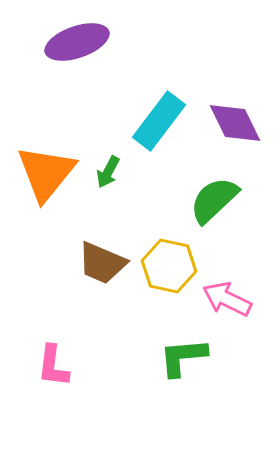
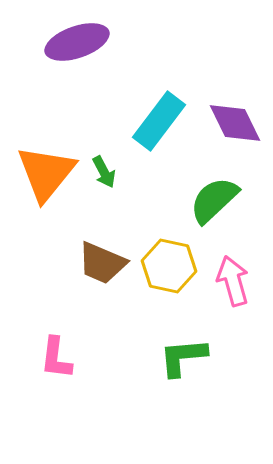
green arrow: moved 4 px left; rotated 56 degrees counterclockwise
pink arrow: moved 6 px right, 18 px up; rotated 48 degrees clockwise
pink L-shape: moved 3 px right, 8 px up
